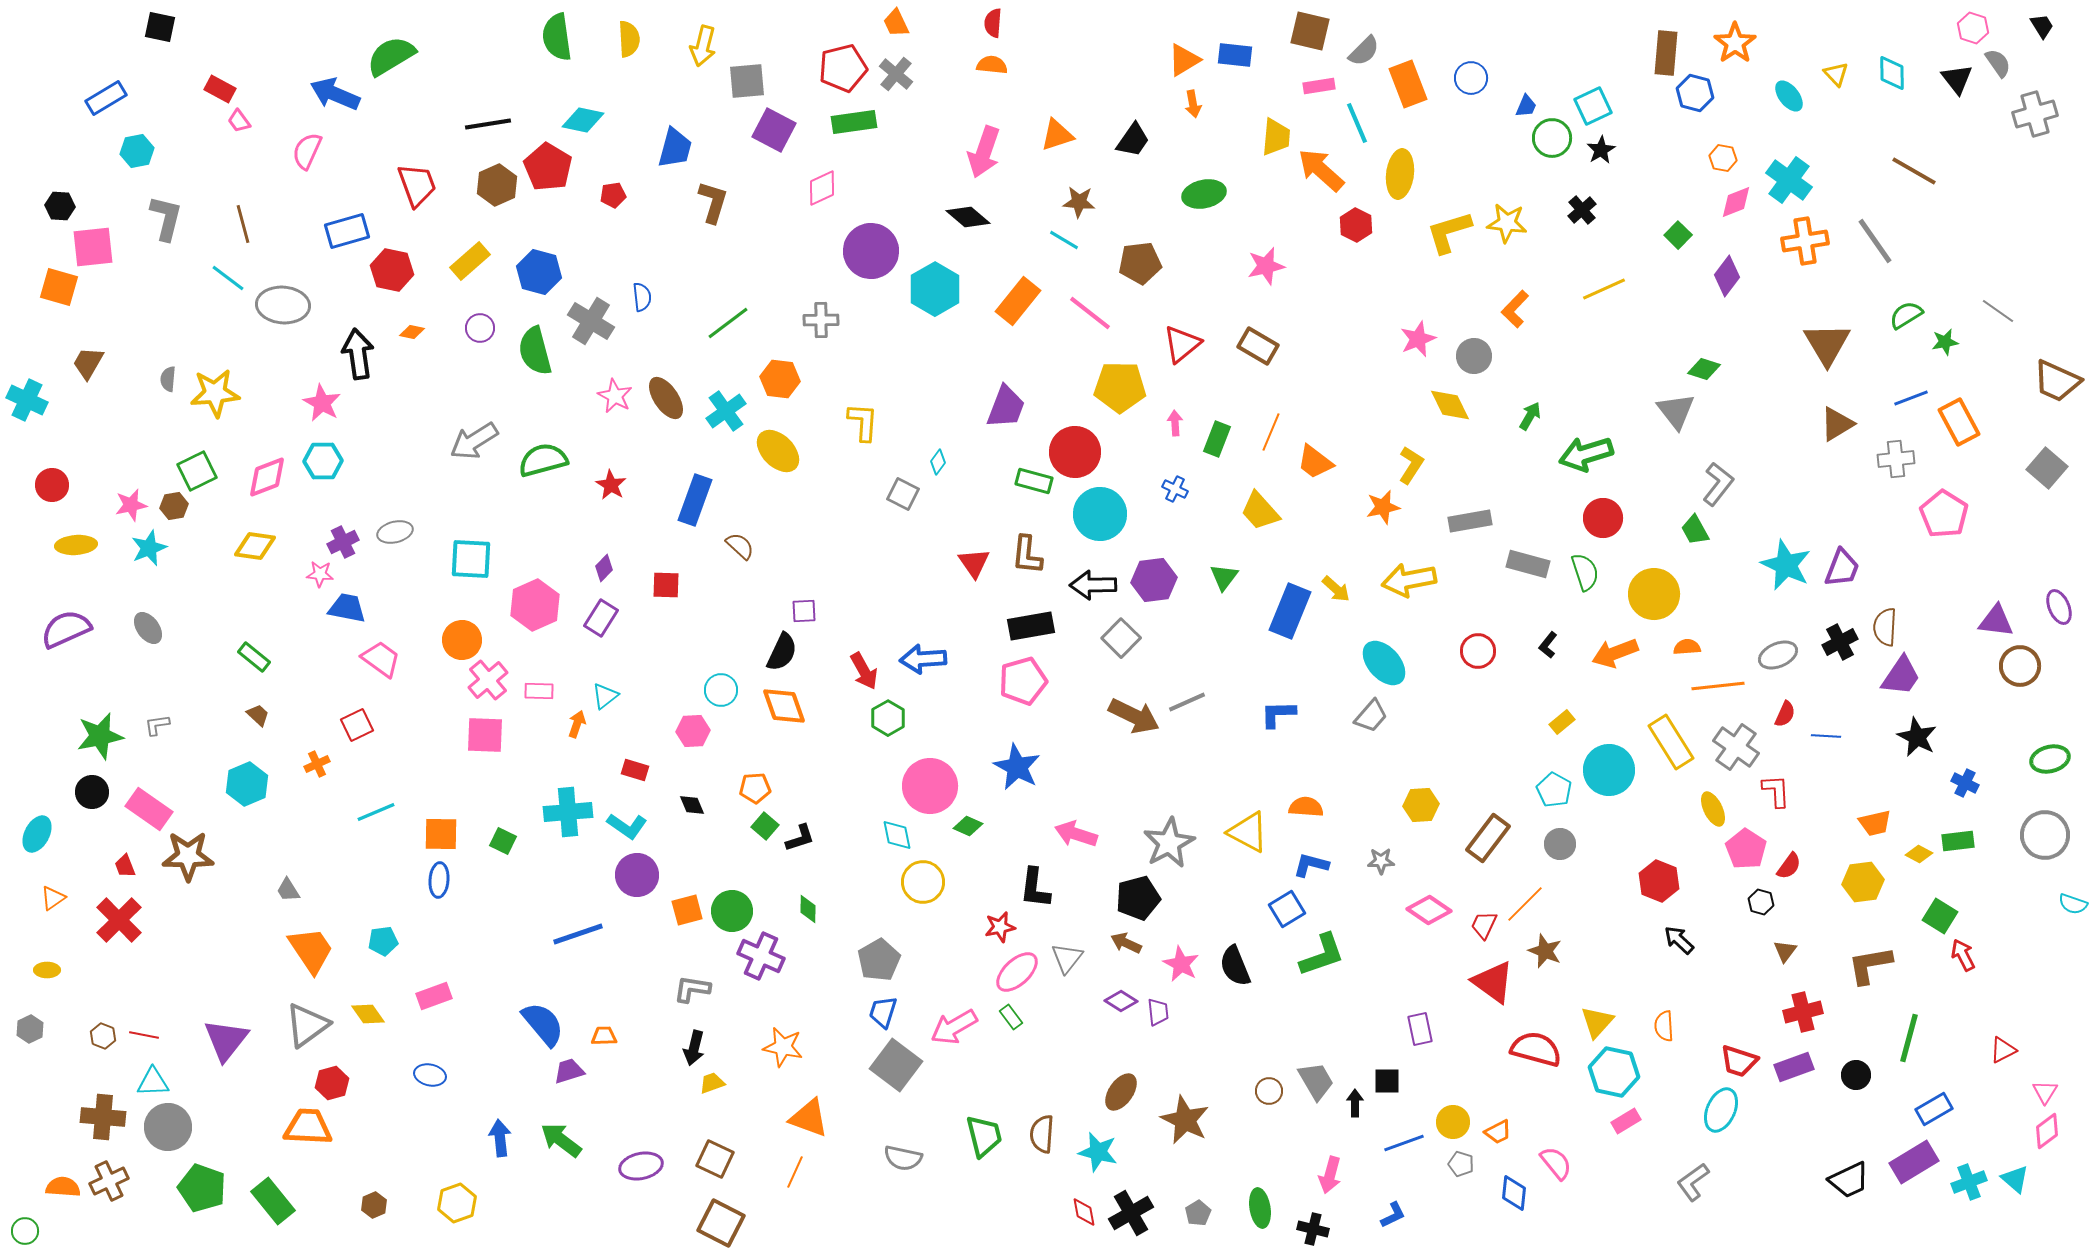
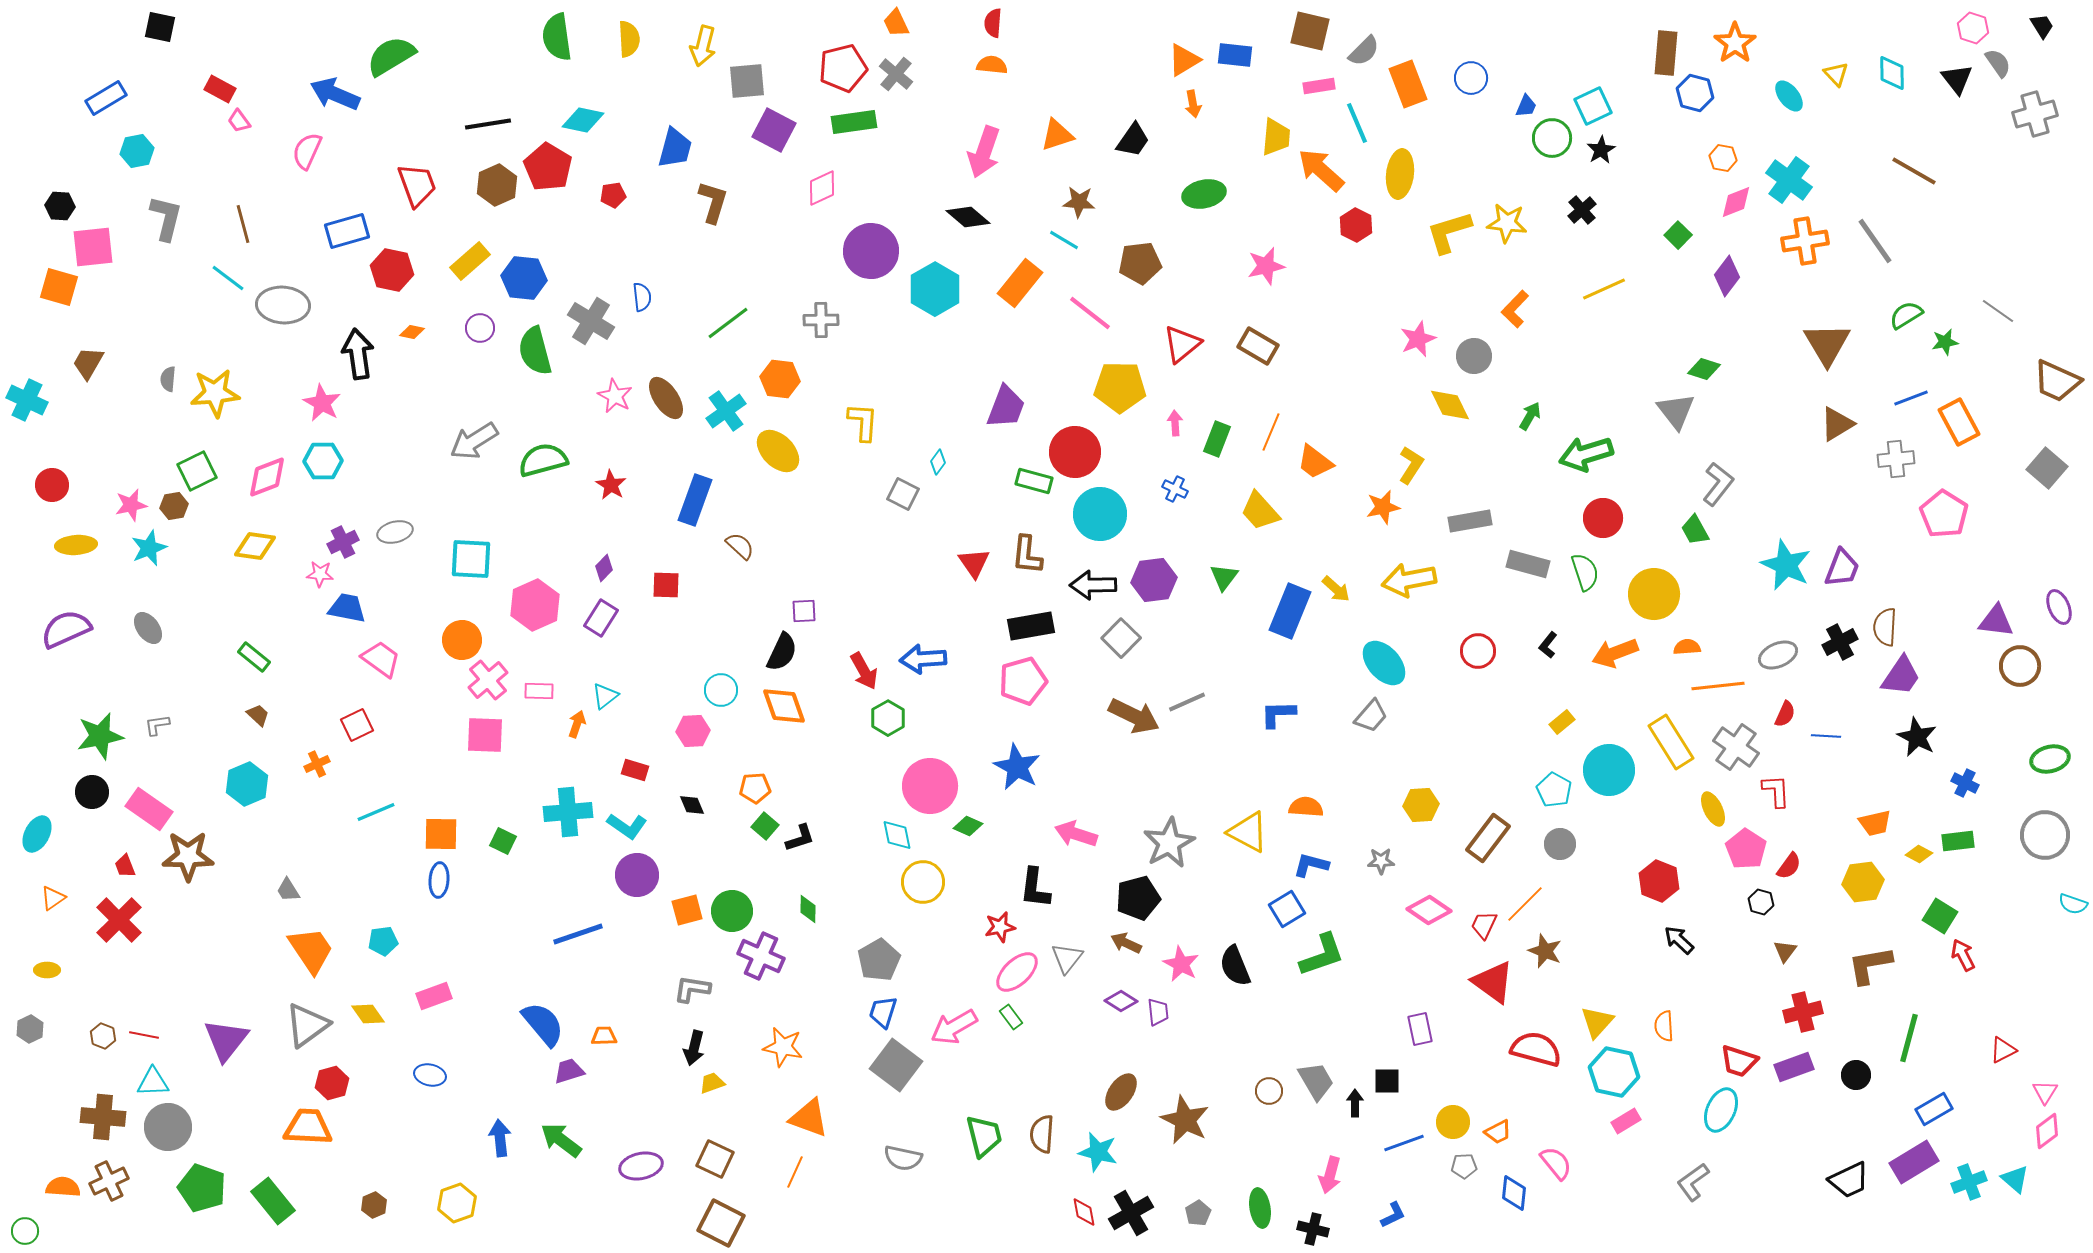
blue hexagon at (539, 272): moved 15 px left, 6 px down; rotated 9 degrees counterclockwise
orange rectangle at (1018, 301): moved 2 px right, 18 px up
gray pentagon at (1461, 1164): moved 3 px right, 2 px down; rotated 20 degrees counterclockwise
